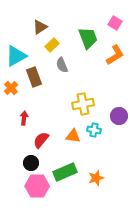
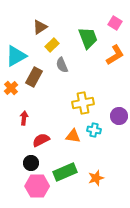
brown rectangle: rotated 48 degrees clockwise
yellow cross: moved 1 px up
red semicircle: rotated 24 degrees clockwise
